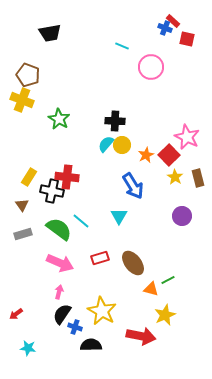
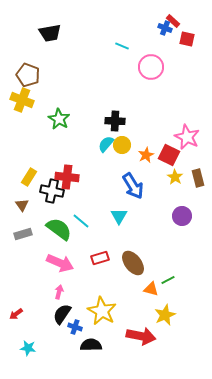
red square at (169, 155): rotated 20 degrees counterclockwise
